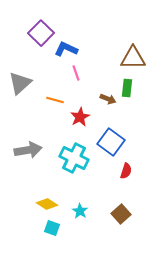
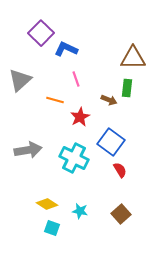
pink line: moved 6 px down
gray triangle: moved 3 px up
brown arrow: moved 1 px right, 1 px down
red semicircle: moved 6 px left, 1 px up; rotated 49 degrees counterclockwise
cyan star: rotated 21 degrees counterclockwise
